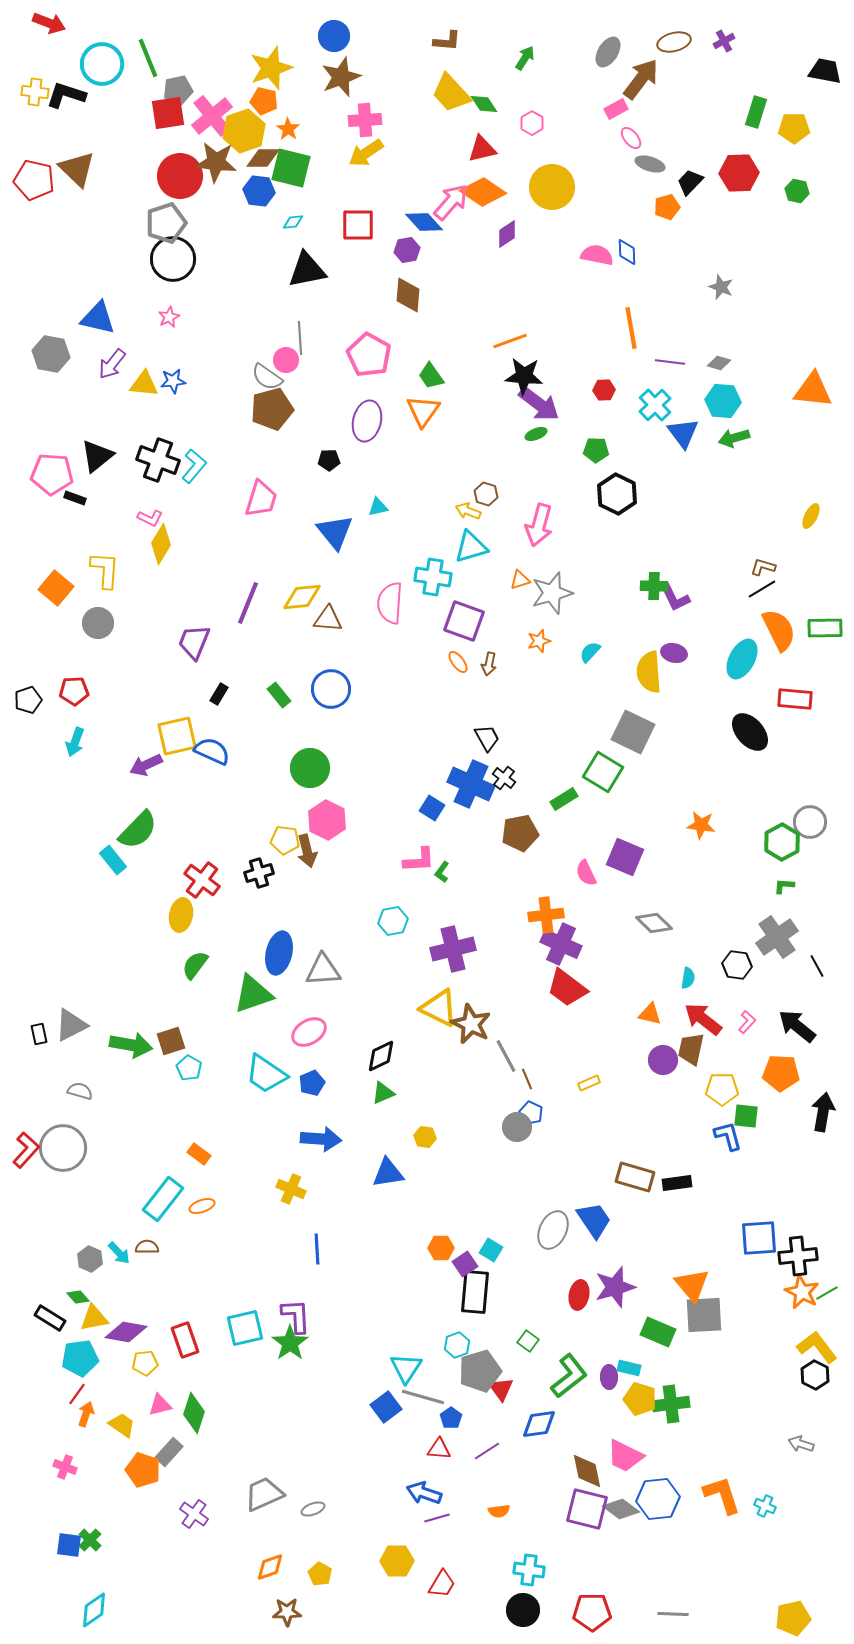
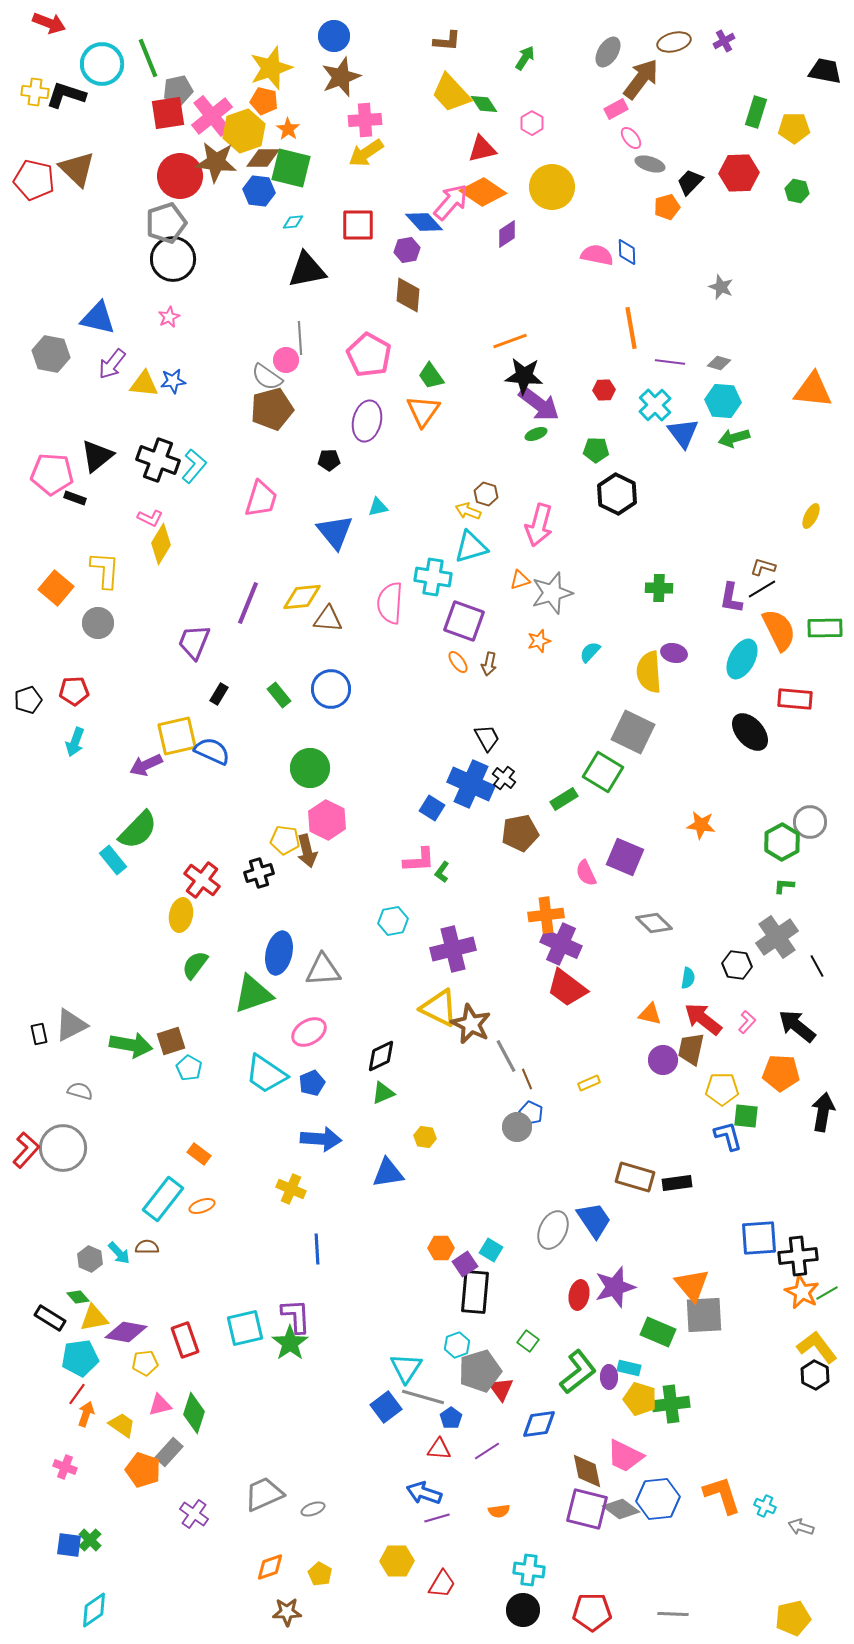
green cross at (654, 586): moved 5 px right, 2 px down
purple L-shape at (675, 598): moved 56 px right; rotated 36 degrees clockwise
green L-shape at (569, 1376): moved 9 px right, 4 px up
gray arrow at (801, 1444): moved 83 px down
